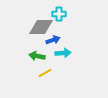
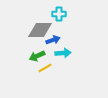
gray diamond: moved 1 px left, 3 px down
green arrow: rotated 35 degrees counterclockwise
yellow line: moved 5 px up
